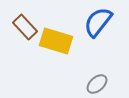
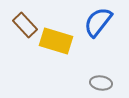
brown rectangle: moved 2 px up
gray ellipse: moved 4 px right, 1 px up; rotated 50 degrees clockwise
